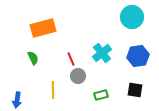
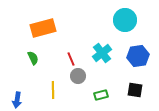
cyan circle: moved 7 px left, 3 px down
